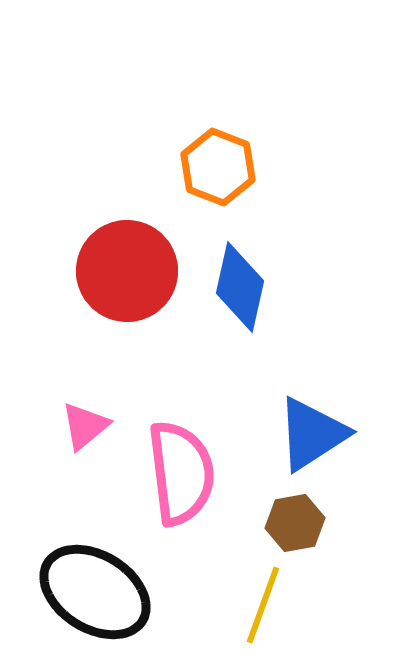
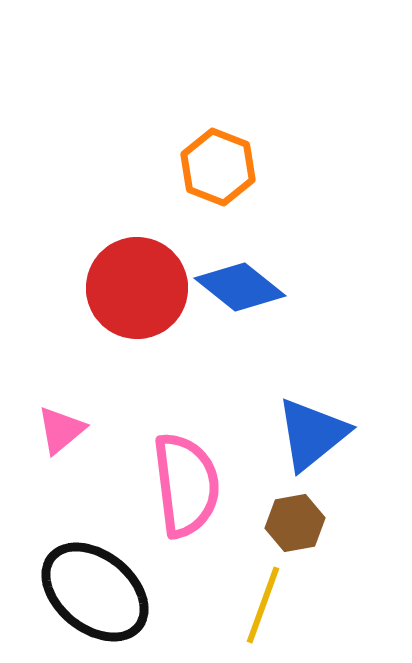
red circle: moved 10 px right, 17 px down
blue diamond: rotated 64 degrees counterclockwise
pink triangle: moved 24 px left, 4 px down
blue triangle: rotated 6 degrees counterclockwise
pink semicircle: moved 5 px right, 12 px down
black ellipse: rotated 7 degrees clockwise
